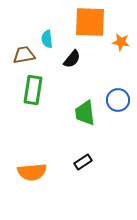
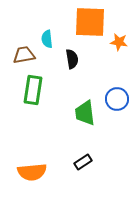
orange star: moved 2 px left
black semicircle: rotated 48 degrees counterclockwise
blue circle: moved 1 px left, 1 px up
